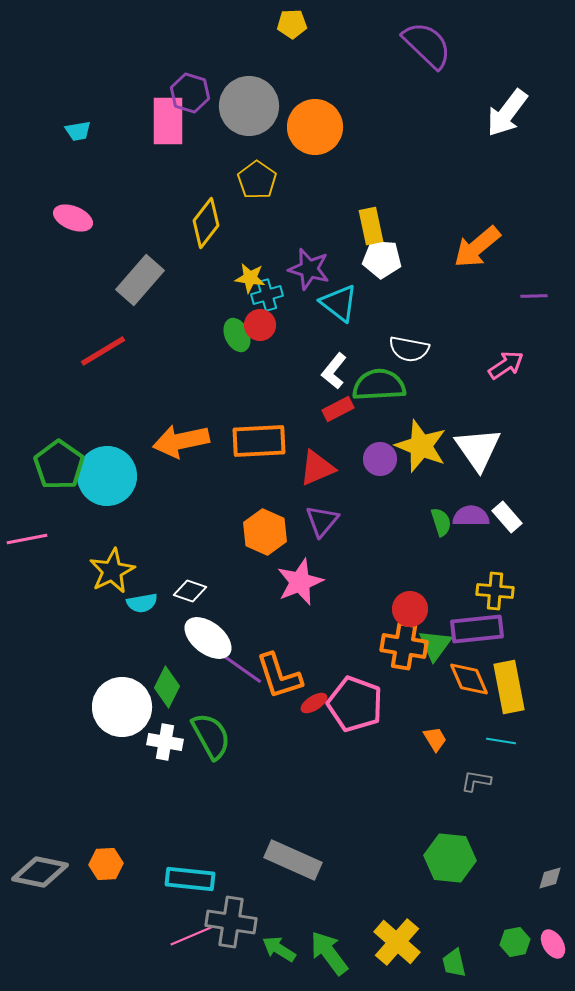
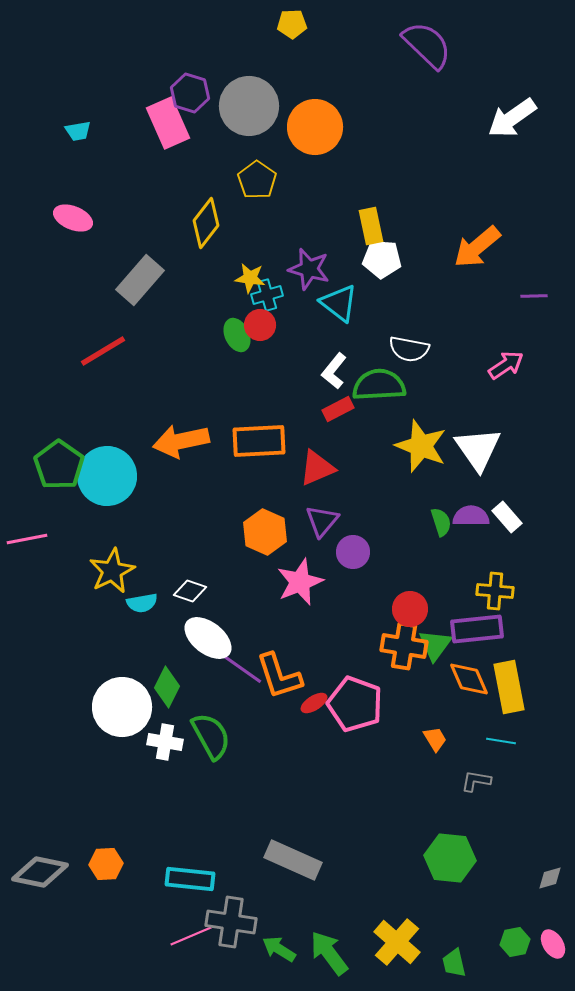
white arrow at (507, 113): moved 5 px right, 5 px down; rotated 18 degrees clockwise
pink rectangle at (168, 121): moved 2 px down; rotated 24 degrees counterclockwise
purple circle at (380, 459): moved 27 px left, 93 px down
